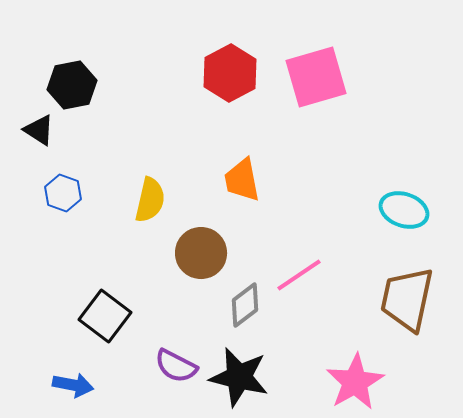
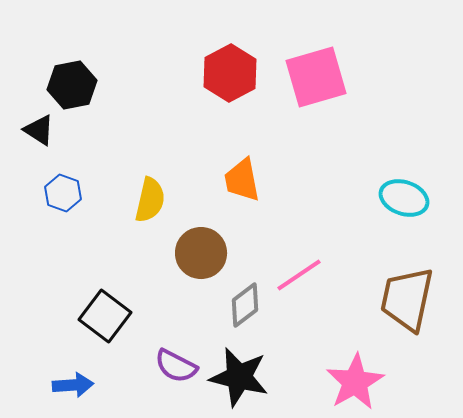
cyan ellipse: moved 12 px up
blue arrow: rotated 15 degrees counterclockwise
